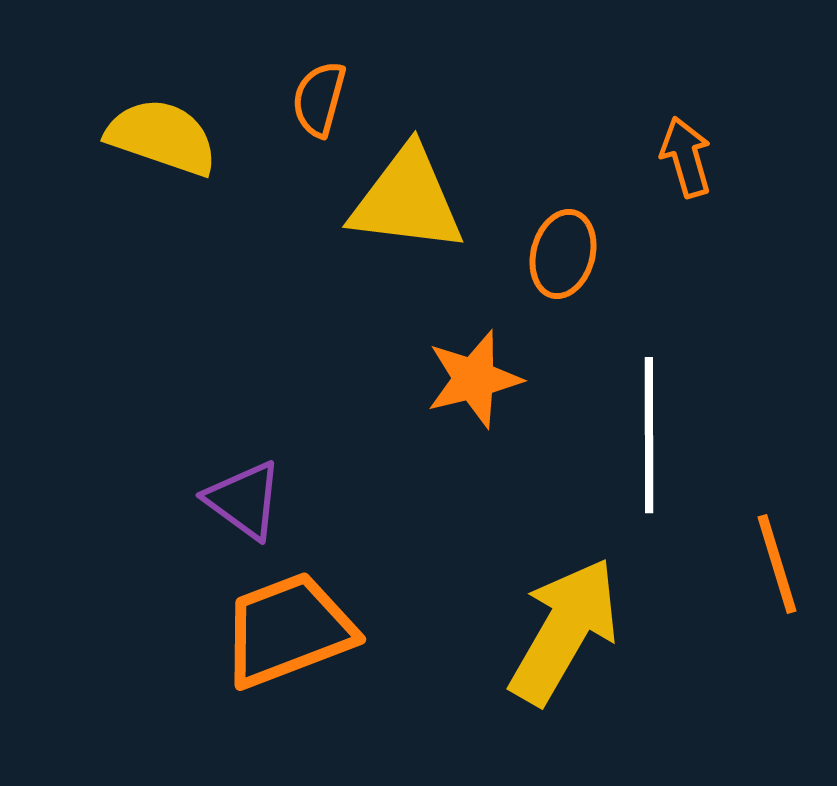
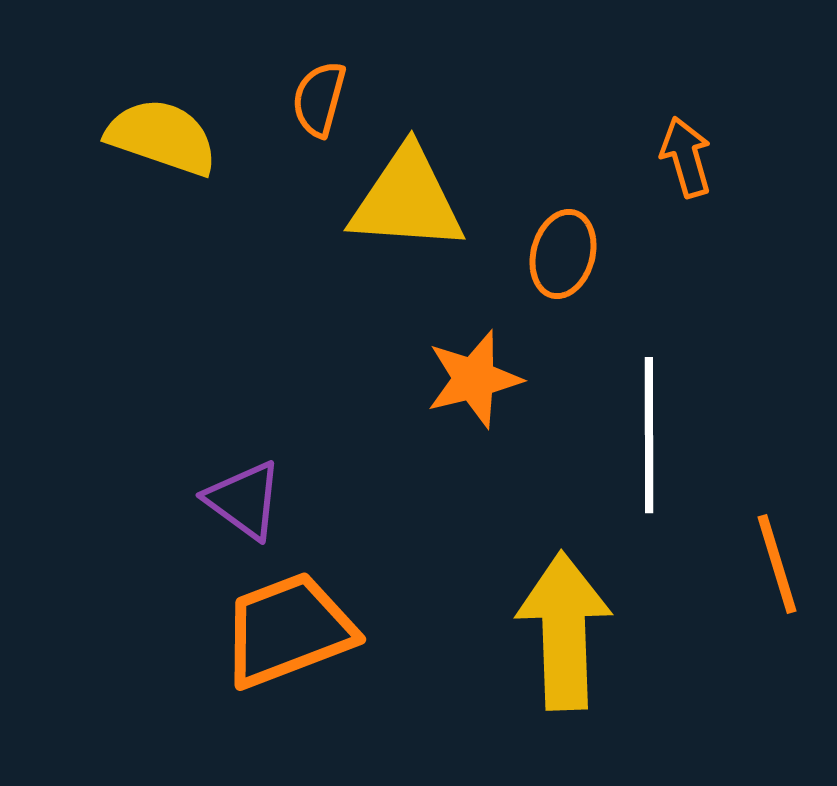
yellow triangle: rotated 3 degrees counterclockwise
yellow arrow: rotated 32 degrees counterclockwise
